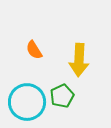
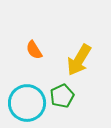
yellow arrow: rotated 28 degrees clockwise
cyan circle: moved 1 px down
